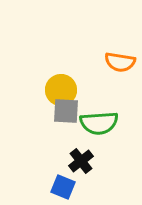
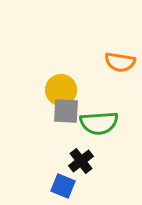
blue square: moved 1 px up
